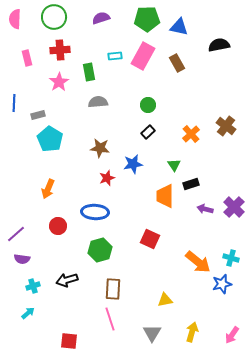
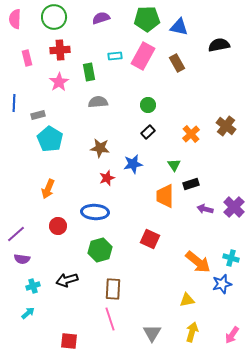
yellow triangle at (165, 300): moved 22 px right
